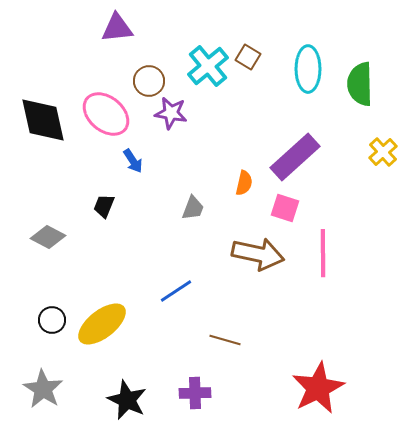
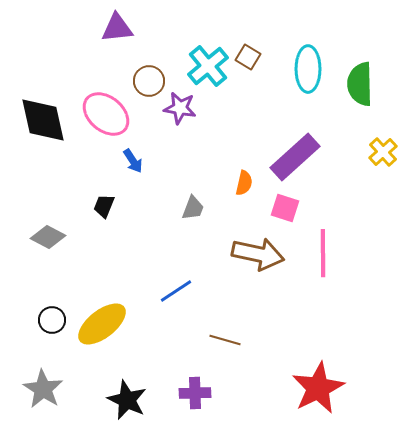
purple star: moved 9 px right, 5 px up
